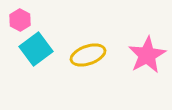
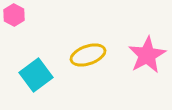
pink hexagon: moved 6 px left, 5 px up
cyan square: moved 26 px down
